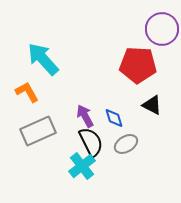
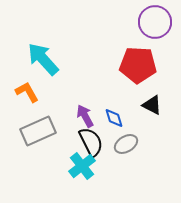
purple circle: moved 7 px left, 7 px up
